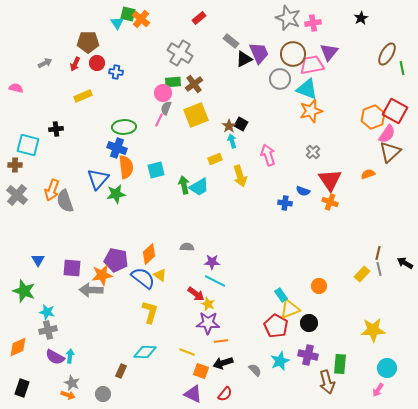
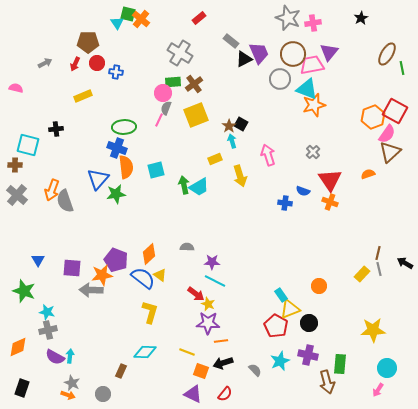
orange star at (311, 111): moved 3 px right, 6 px up
purple pentagon at (116, 260): rotated 10 degrees clockwise
